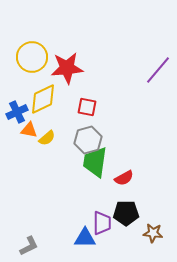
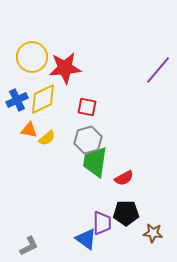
red star: moved 2 px left
blue cross: moved 12 px up
blue triangle: moved 1 px right, 1 px down; rotated 35 degrees clockwise
